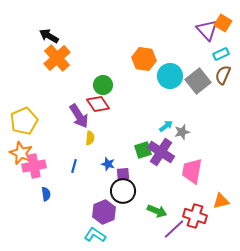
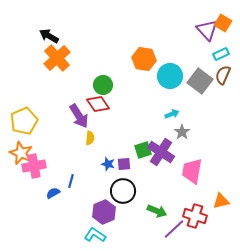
gray square: moved 2 px right; rotated 15 degrees counterclockwise
cyan arrow: moved 6 px right, 12 px up; rotated 16 degrees clockwise
gray star: rotated 21 degrees counterclockwise
blue line: moved 3 px left, 15 px down
purple square: moved 1 px right, 10 px up
blue semicircle: moved 7 px right, 1 px up; rotated 112 degrees counterclockwise
